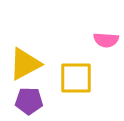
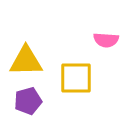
yellow triangle: moved 1 px right, 3 px up; rotated 27 degrees clockwise
purple pentagon: moved 1 px left; rotated 16 degrees counterclockwise
